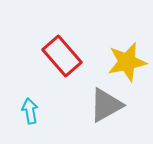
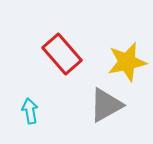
red rectangle: moved 2 px up
